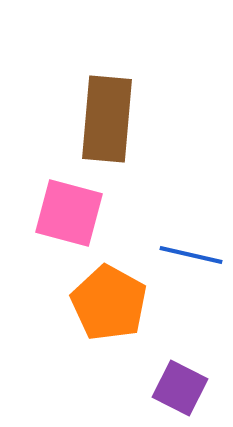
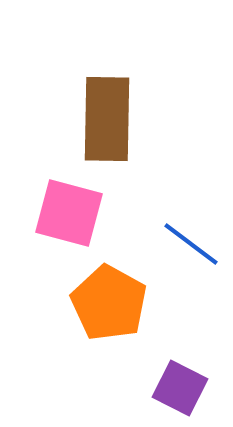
brown rectangle: rotated 4 degrees counterclockwise
blue line: moved 11 px up; rotated 24 degrees clockwise
